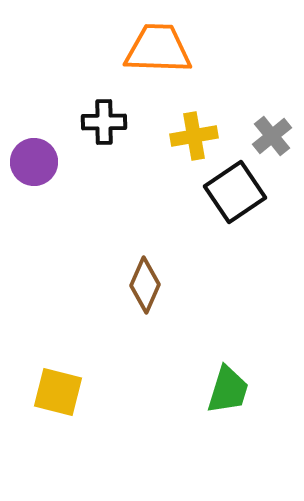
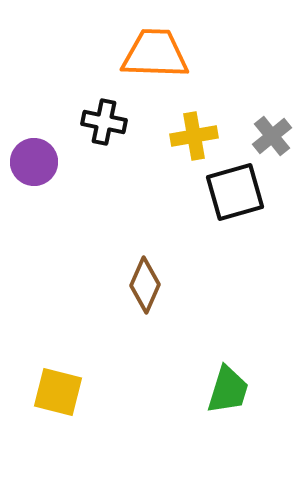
orange trapezoid: moved 3 px left, 5 px down
black cross: rotated 12 degrees clockwise
black square: rotated 18 degrees clockwise
